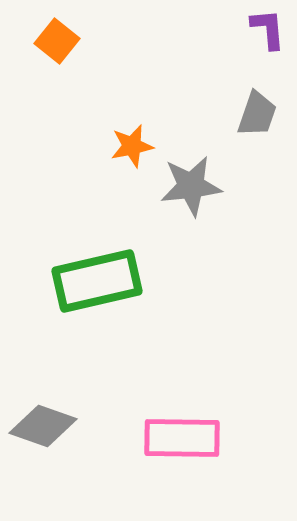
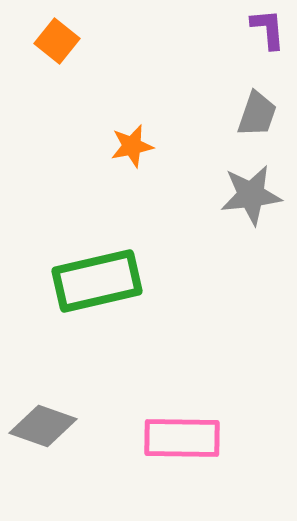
gray star: moved 60 px right, 9 px down
